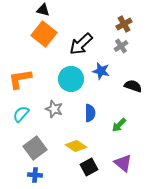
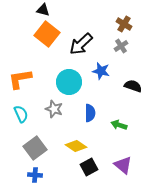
brown cross: rotated 28 degrees counterclockwise
orange square: moved 3 px right
cyan circle: moved 2 px left, 3 px down
cyan semicircle: rotated 114 degrees clockwise
green arrow: rotated 63 degrees clockwise
purple triangle: moved 2 px down
